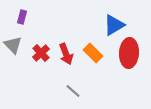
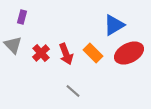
red ellipse: rotated 60 degrees clockwise
